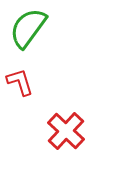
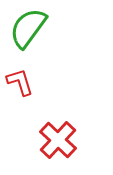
red cross: moved 8 px left, 9 px down
